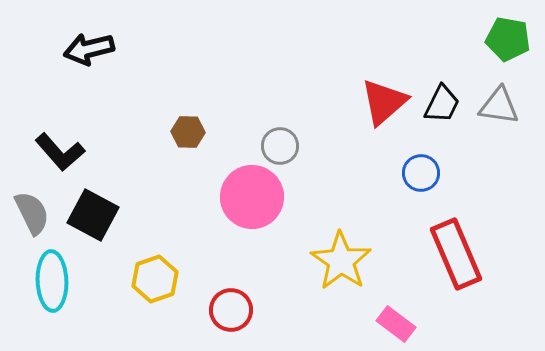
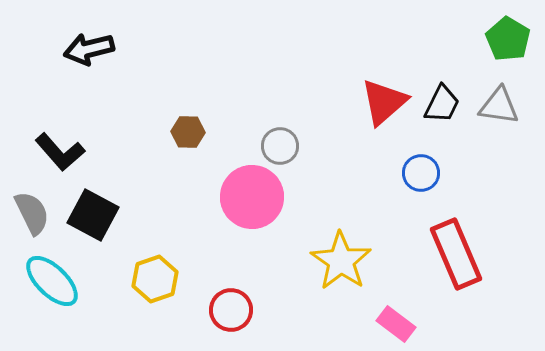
green pentagon: rotated 21 degrees clockwise
cyan ellipse: rotated 44 degrees counterclockwise
